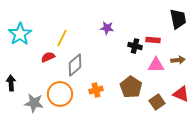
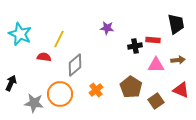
black trapezoid: moved 2 px left, 5 px down
cyan star: rotated 15 degrees counterclockwise
yellow line: moved 3 px left, 1 px down
black cross: rotated 24 degrees counterclockwise
red semicircle: moved 4 px left; rotated 32 degrees clockwise
black arrow: rotated 28 degrees clockwise
orange cross: rotated 24 degrees counterclockwise
red triangle: moved 4 px up
brown square: moved 1 px left, 1 px up
